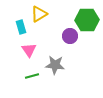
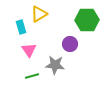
purple circle: moved 8 px down
